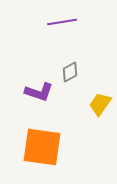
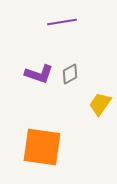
gray diamond: moved 2 px down
purple L-shape: moved 18 px up
